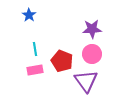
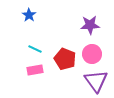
purple star: moved 2 px left, 4 px up
cyan line: rotated 56 degrees counterclockwise
red pentagon: moved 3 px right, 2 px up
purple triangle: moved 10 px right
